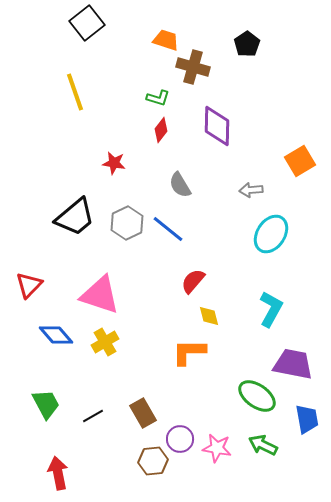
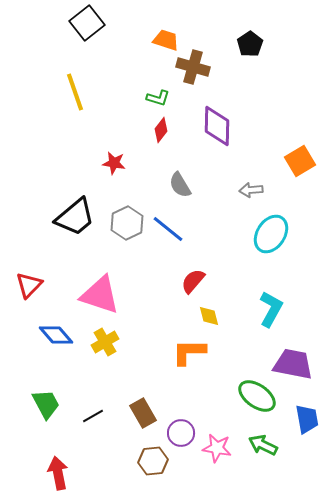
black pentagon: moved 3 px right
purple circle: moved 1 px right, 6 px up
